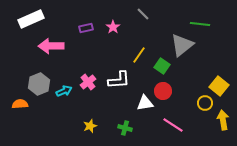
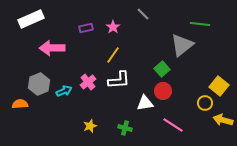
pink arrow: moved 1 px right, 2 px down
yellow line: moved 26 px left
green square: moved 3 px down; rotated 14 degrees clockwise
yellow arrow: rotated 66 degrees counterclockwise
